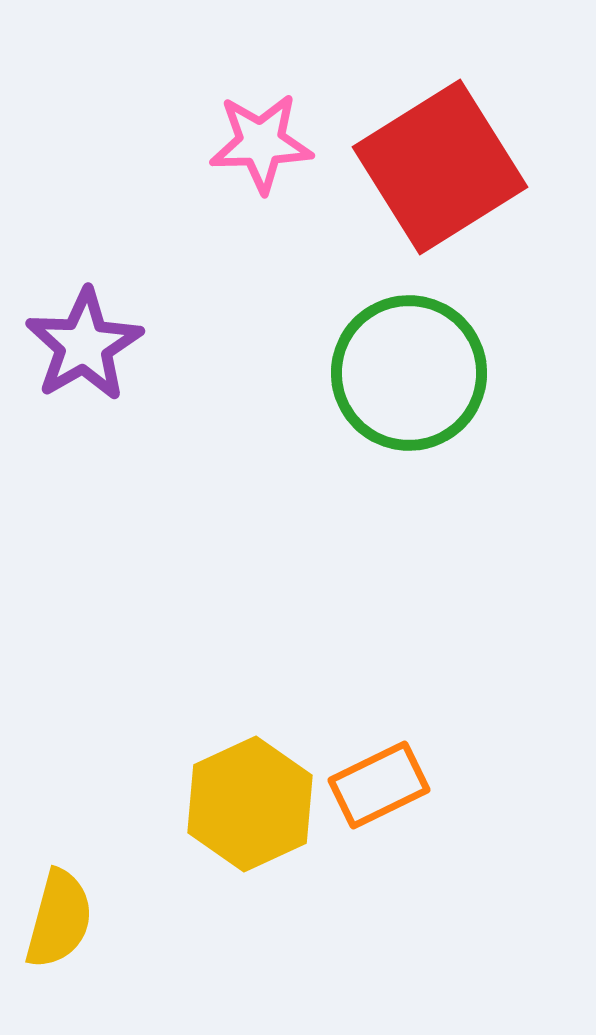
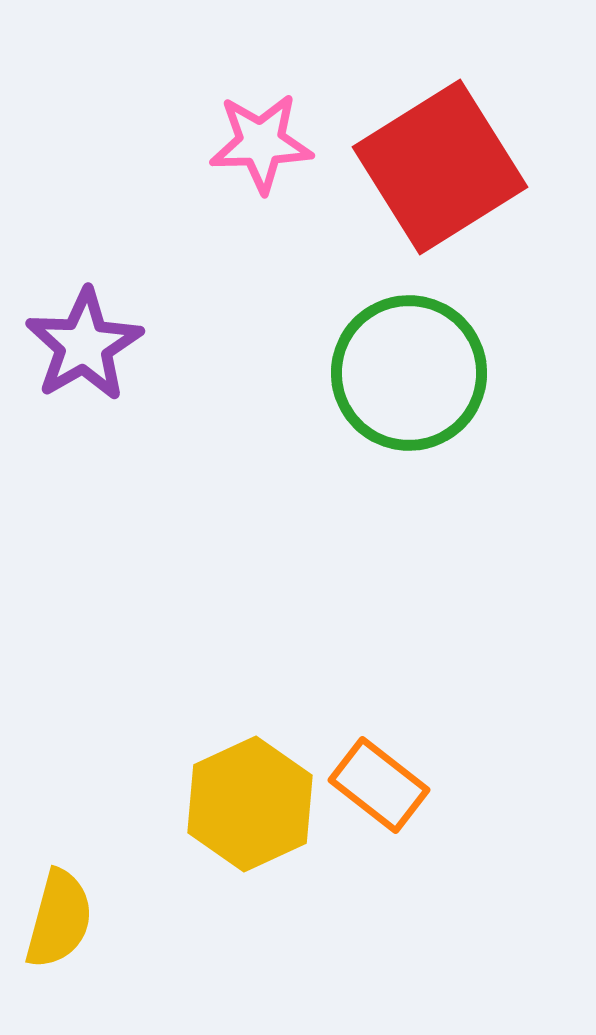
orange rectangle: rotated 64 degrees clockwise
